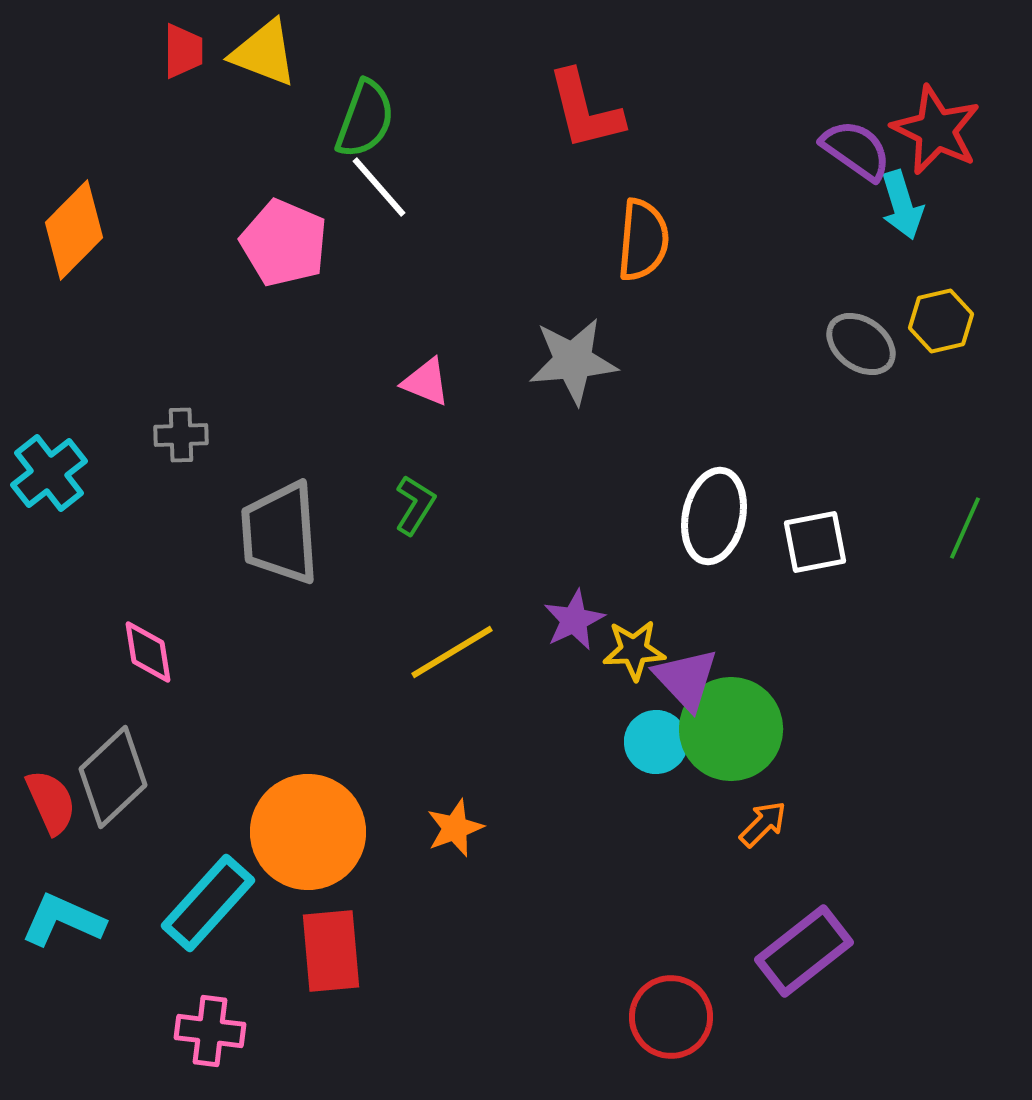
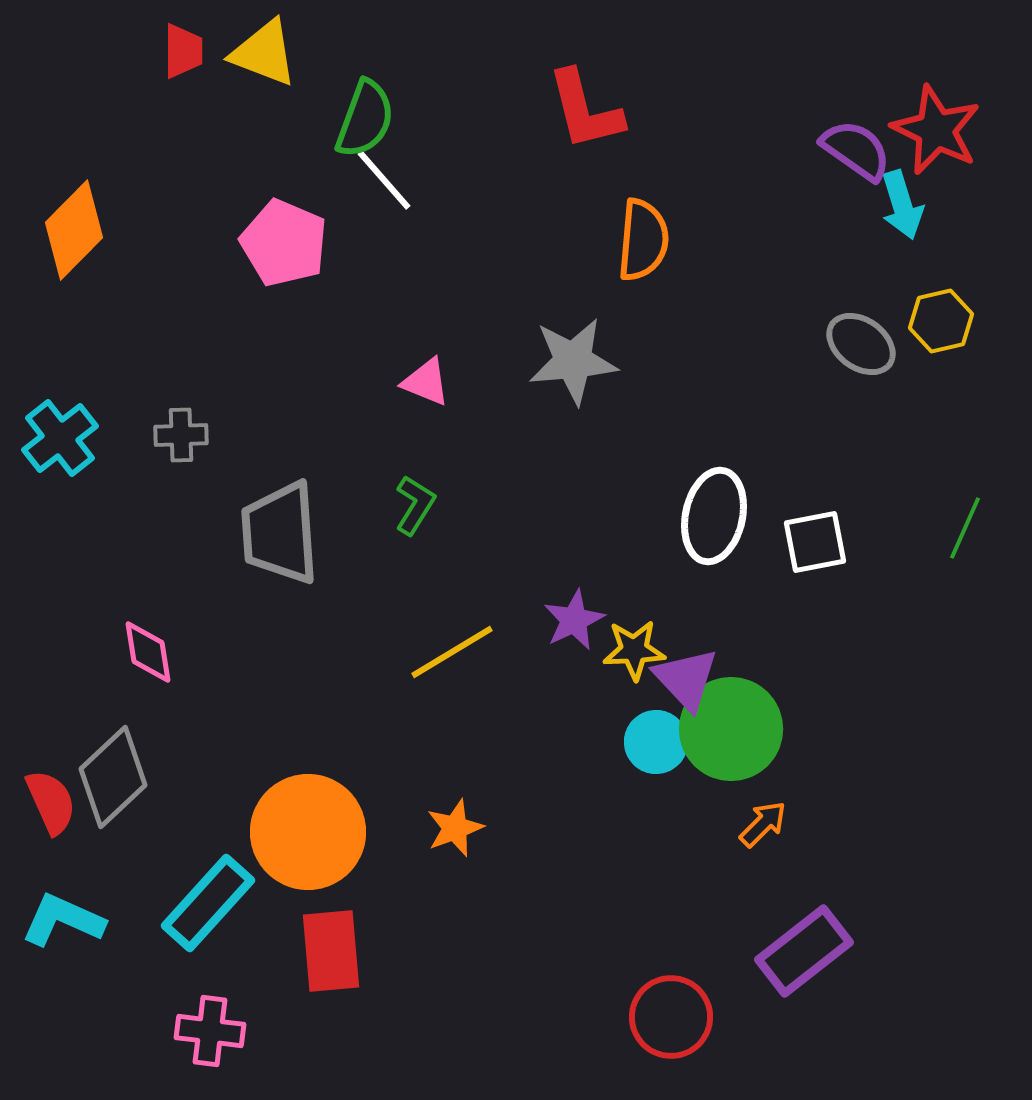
white line: moved 5 px right, 7 px up
cyan cross: moved 11 px right, 35 px up
